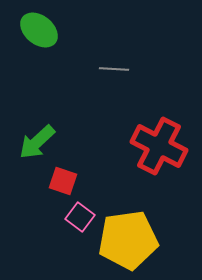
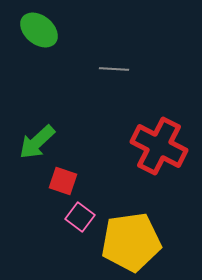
yellow pentagon: moved 3 px right, 2 px down
